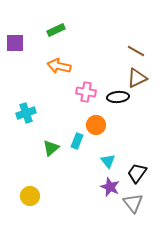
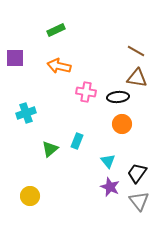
purple square: moved 15 px down
brown triangle: rotated 35 degrees clockwise
orange circle: moved 26 px right, 1 px up
green triangle: moved 1 px left, 1 px down
gray triangle: moved 6 px right, 2 px up
